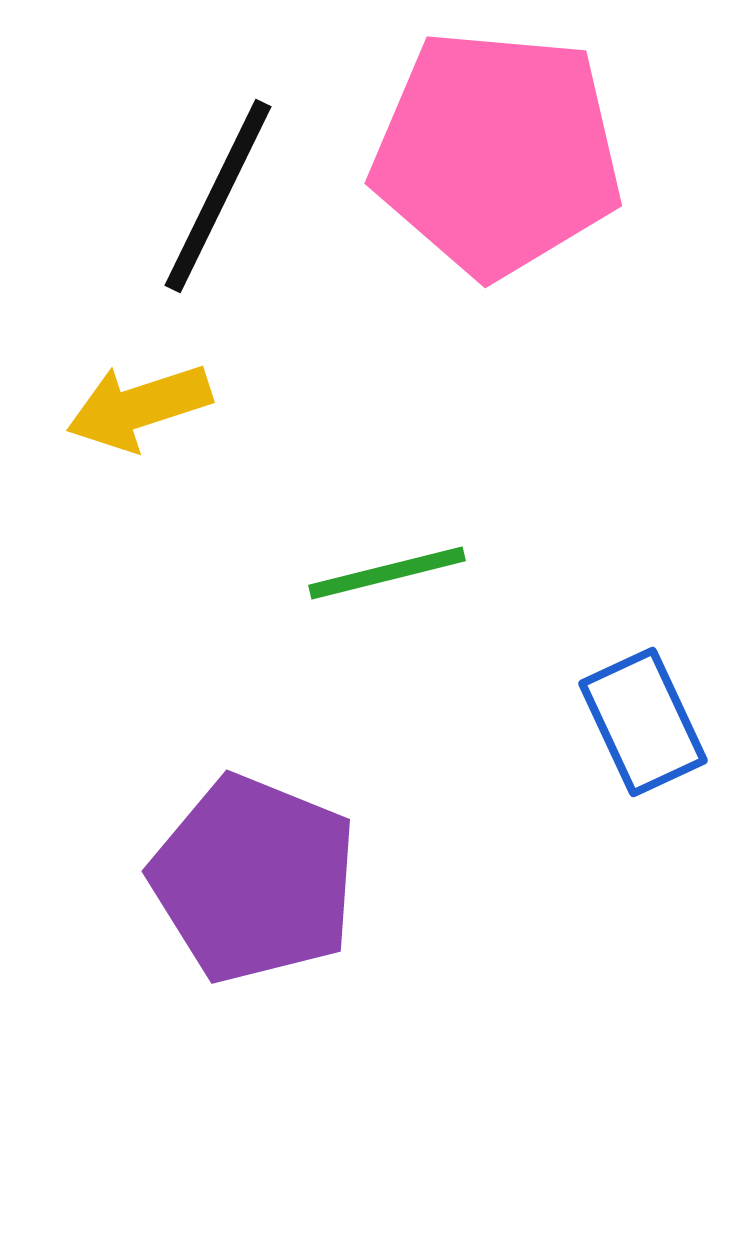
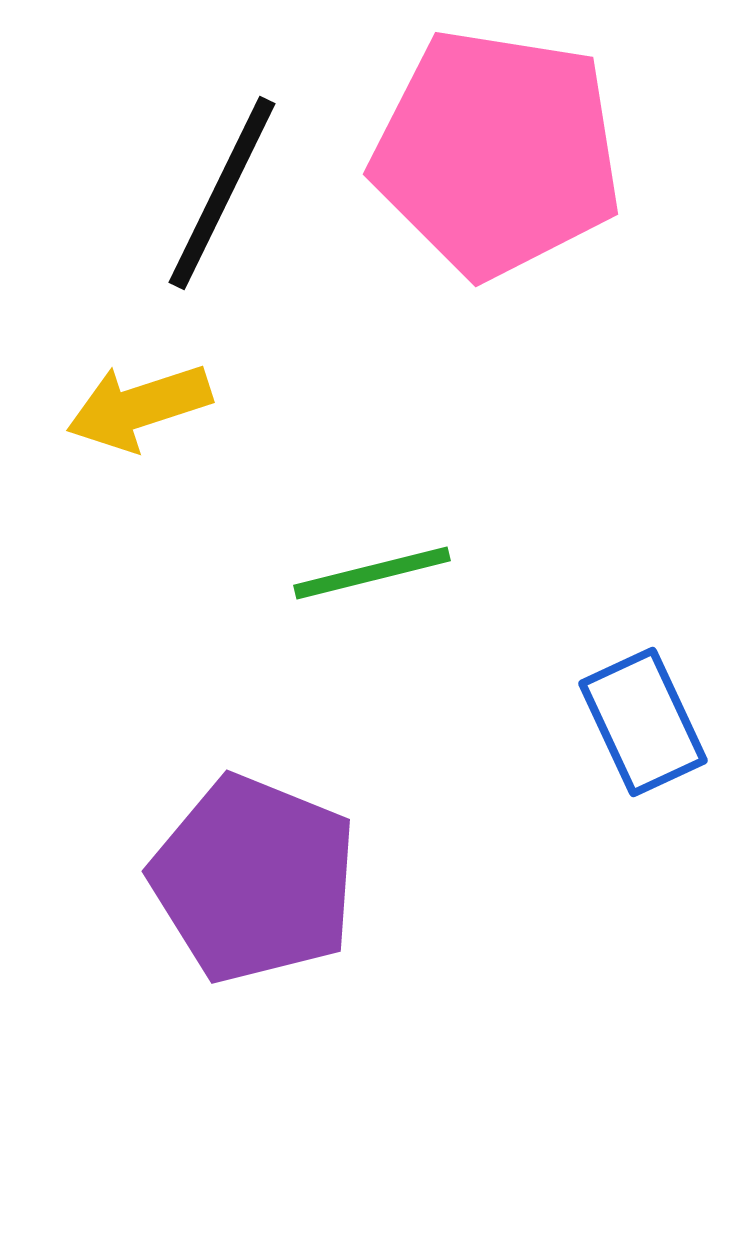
pink pentagon: rotated 4 degrees clockwise
black line: moved 4 px right, 3 px up
green line: moved 15 px left
